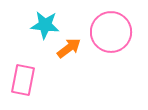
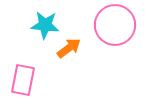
pink circle: moved 4 px right, 7 px up
